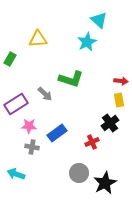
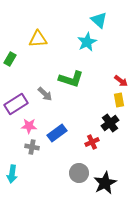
red arrow: rotated 32 degrees clockwise
cyan arrow: moved 4 px left; rotated 102 degrees counterclockwise
